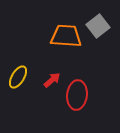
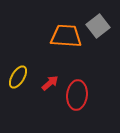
red arrow: moved 2 px left, 3 px down
